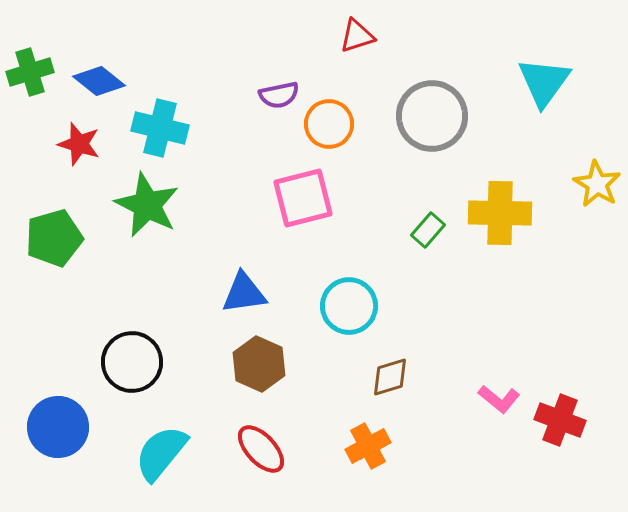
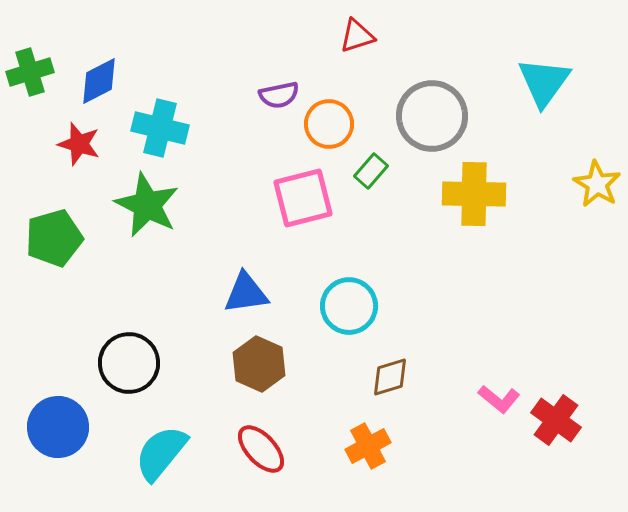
blue diamond: rotated 66 degrees counterclockwise
yellow cross: moved 26 px left, 19 px up
green rectangle: moved 57 px left, 59 px up
blue triangle: moved 2 px right
black circle: moved 3 px left, 1 px down
red cross: moved 4 px left; rotated 15 degrees clockwise
